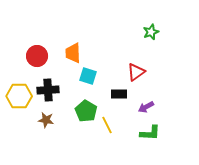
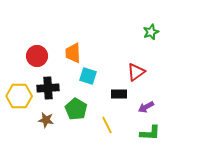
black cross: moved 2 px up
green pentagon: moved 10 px left, 2 px up
